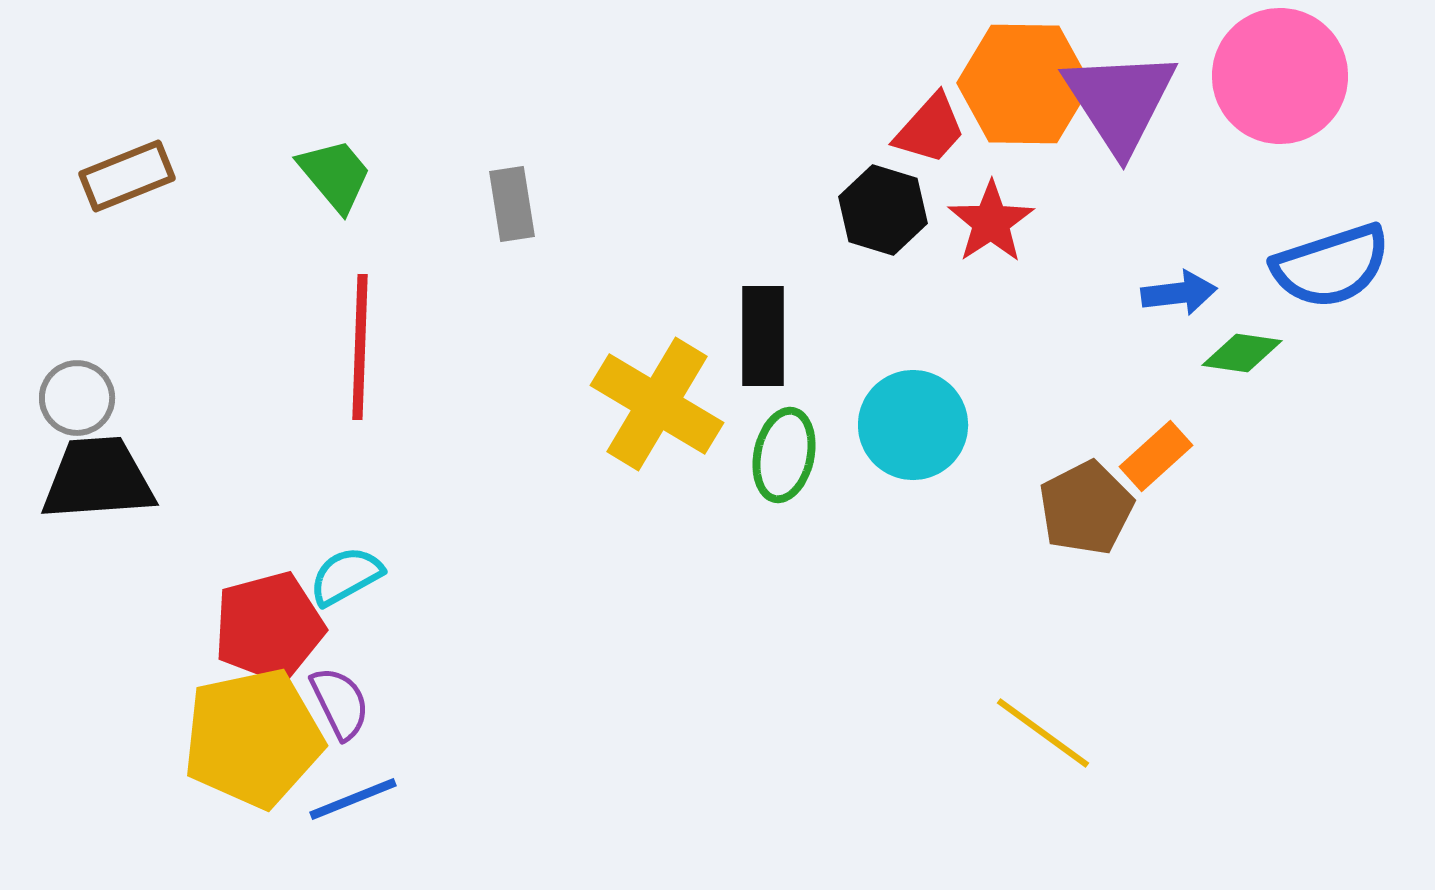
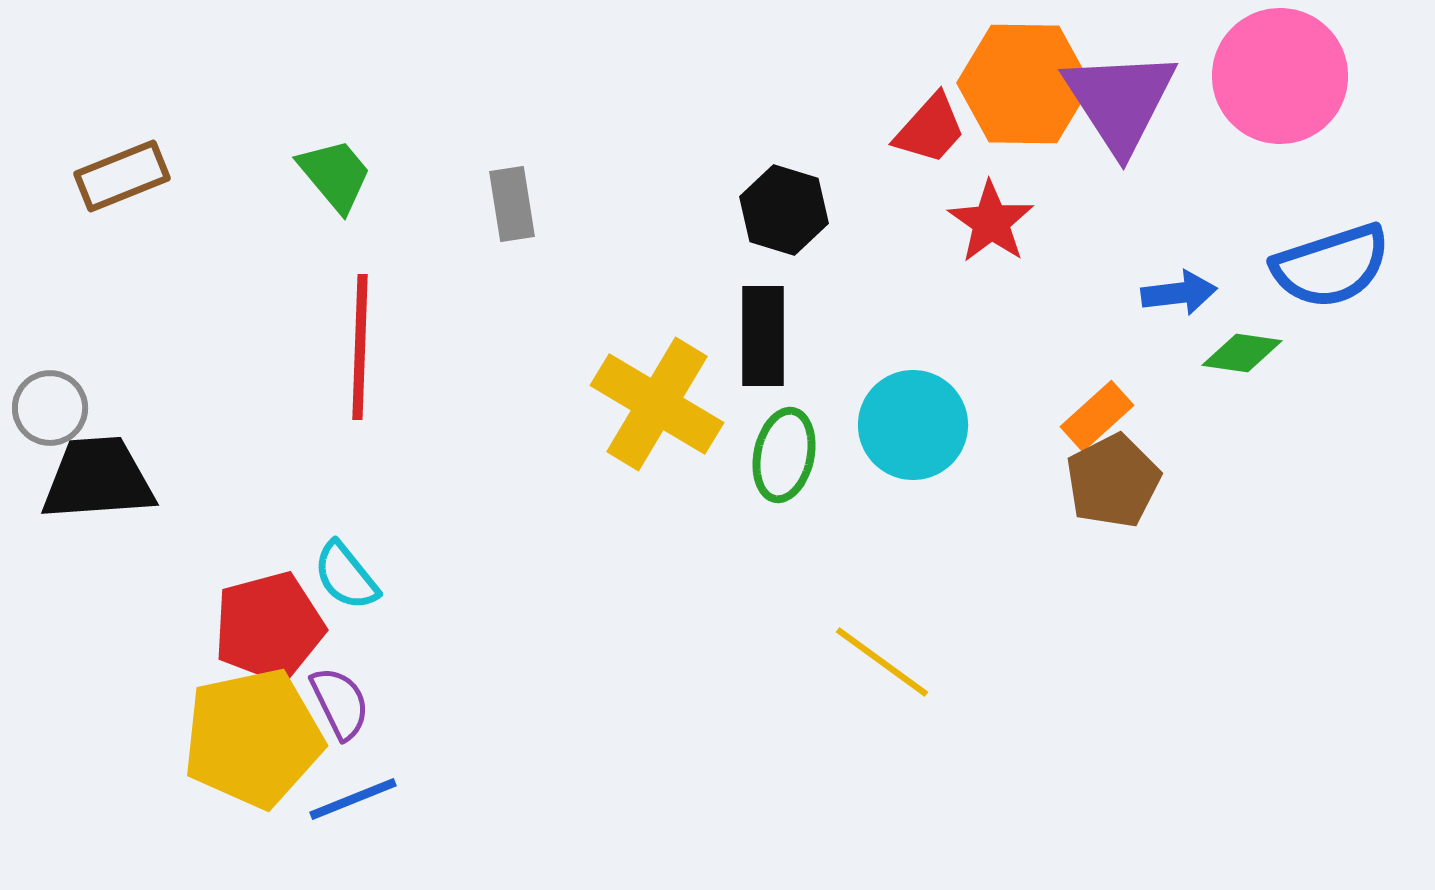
brown rectangle: moved 5 px left
black hexagon: moved 99 px left
red star: rotated 4 degrees counterclockwise
gray circle: moved 27 px left, 10 px down
orange rectangle: moved 59 px left, 40 px up
brown pentagon: moved 27 px right, 27 px up
cyan semicircle: rotated 100 degrees counterclockwise
yellow line: moved 161 px left, 71 px up
